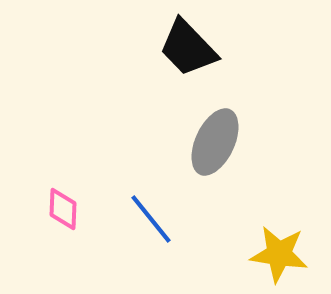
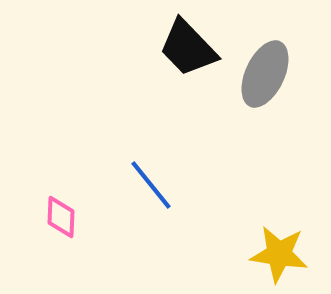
gray ellipse: moved 50 px right, 68 px up
pink diamond: moved 2 px left, 8 px down
blue line: moved 34 px up
